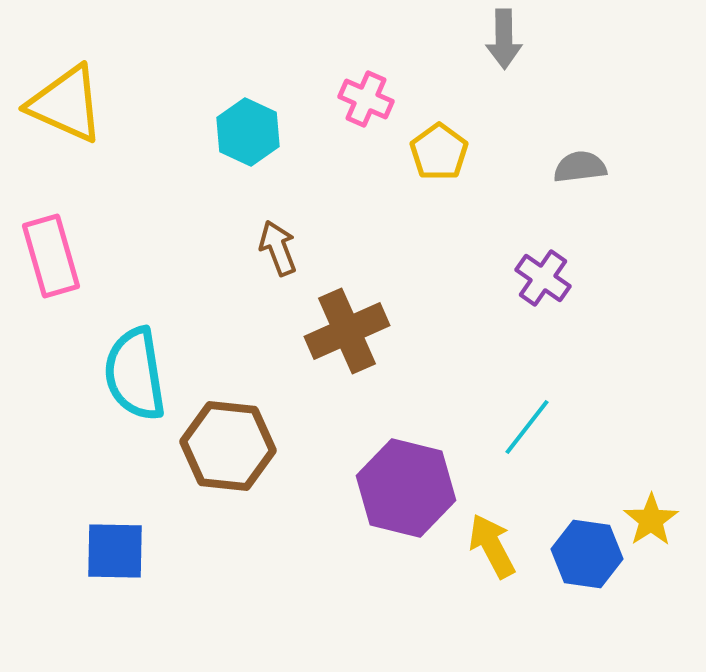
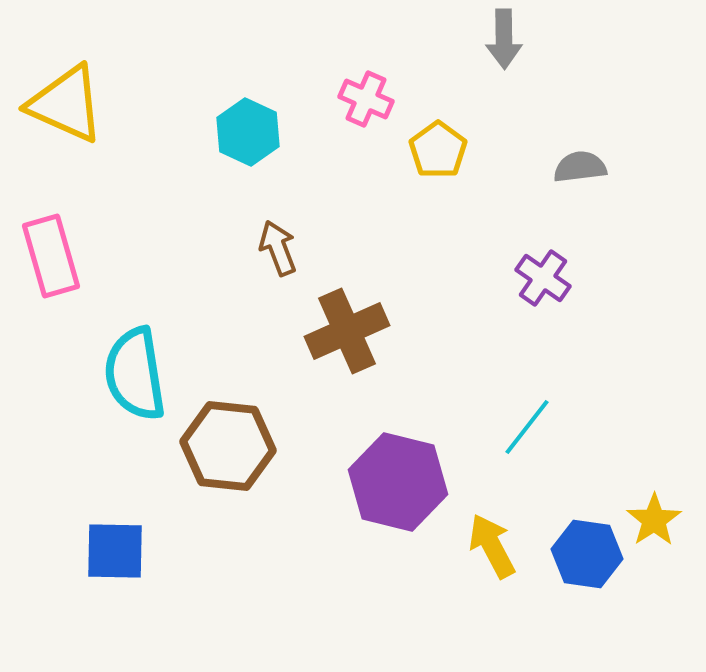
yellow pentagon: moved 1 px left, 2 px up
purple hexagon: moved 8 px left, 6 px up
yellow star: moved 3 px right
